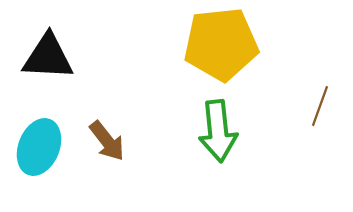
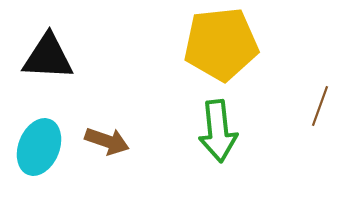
brown arrow: rotated 33 degrees counterclockwise
